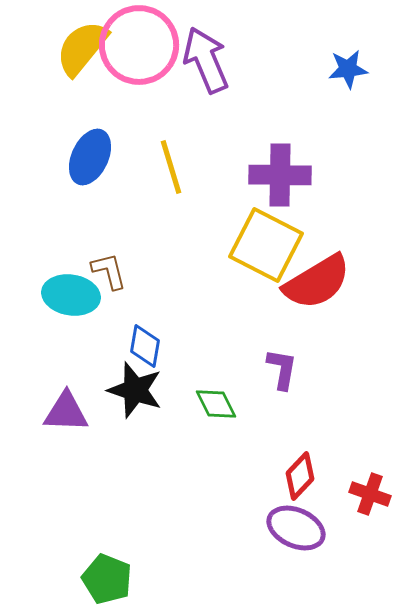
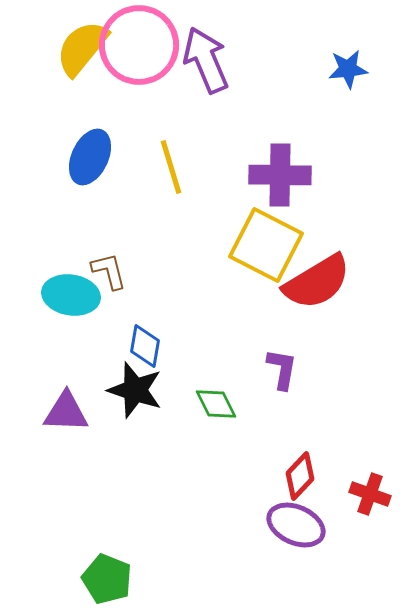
purple ellipse: moved 3 px up
